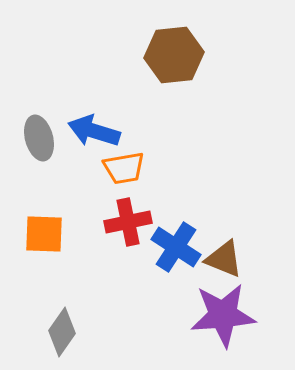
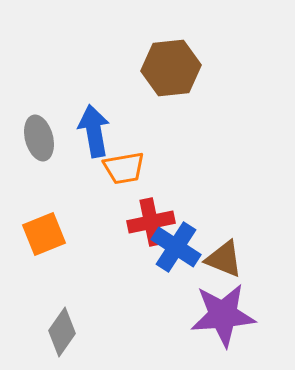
brown hexagon: moved 3 px left, 13 px down
blue arrow: rotated 63 degrees clockwise
red cross: moved 23 px right
orange square: rotated 24 degrees counterclockwise
